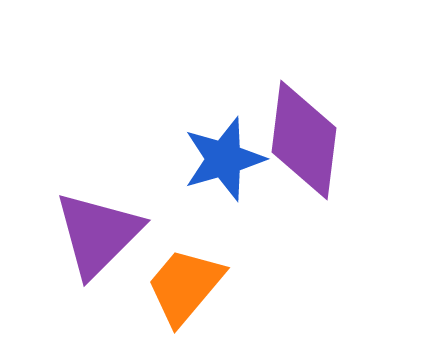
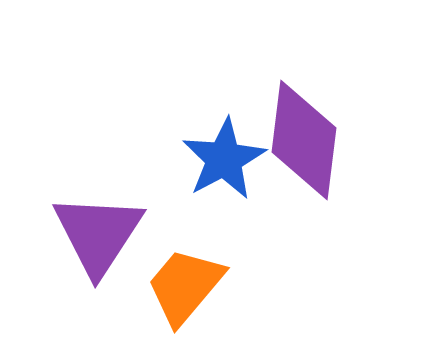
blue star: rotated 12 degrees counterclockwise
purple triangle: rotated 12 degrees counterclockwise
